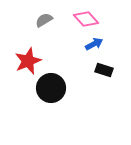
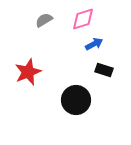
pink diamond: moved 3 px left; rotated 65 degrees counterclockwise
red star: moved 11 px down
black circle: moved 25 px right, 12 px down
